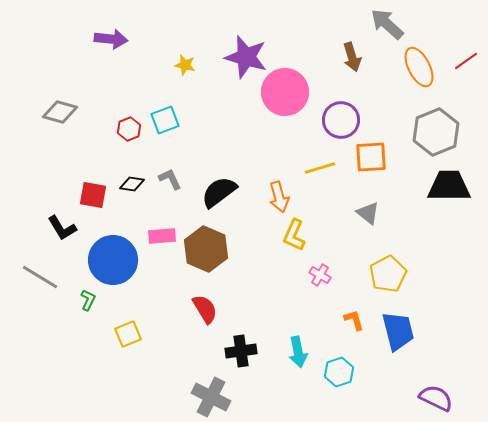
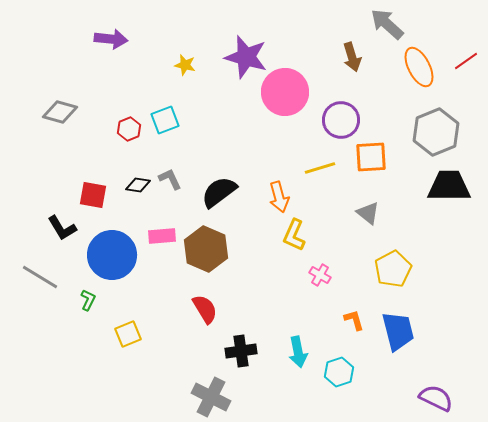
black diamond: moved 6 px right, 1 px down
blue circle: moved 1 px left, 5 px up
yellow pentagon: moved 5 px right, 5 px up
